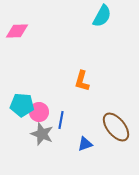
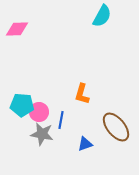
pink diamond: moved 2 px up
orange L-shape: moved 13 px down
gray star: rotated 10 degrees counterclockwise
